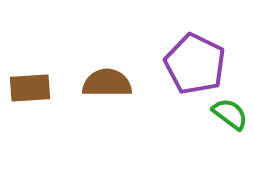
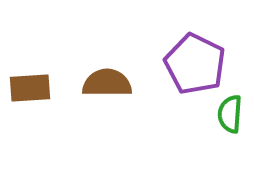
green semicircle: rotated 123 degrees counterclockwise
